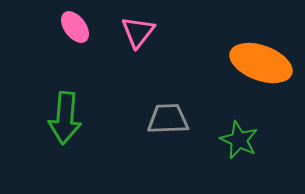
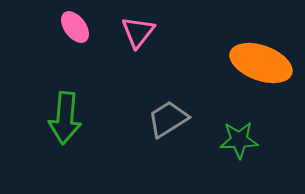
gray trapezoid: rotated 30 degrees counterclockwise
green star: rotated 27 degrees counterclockwise
